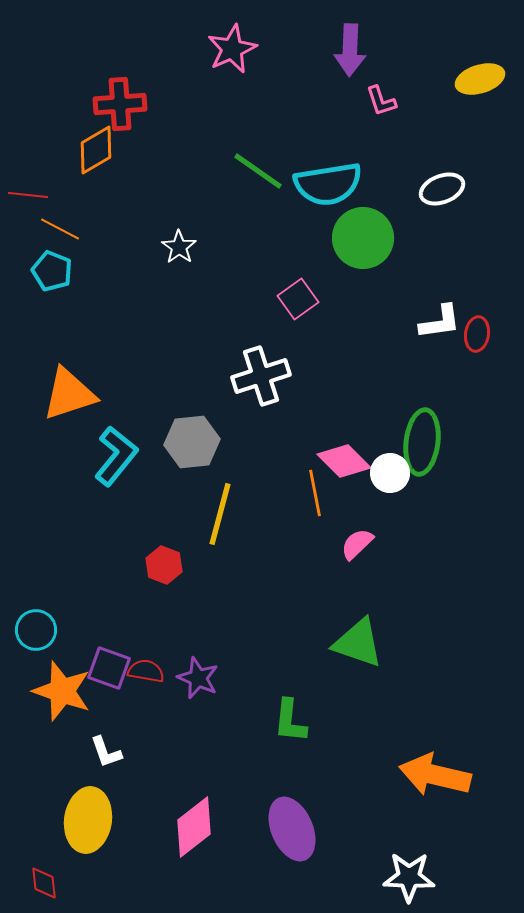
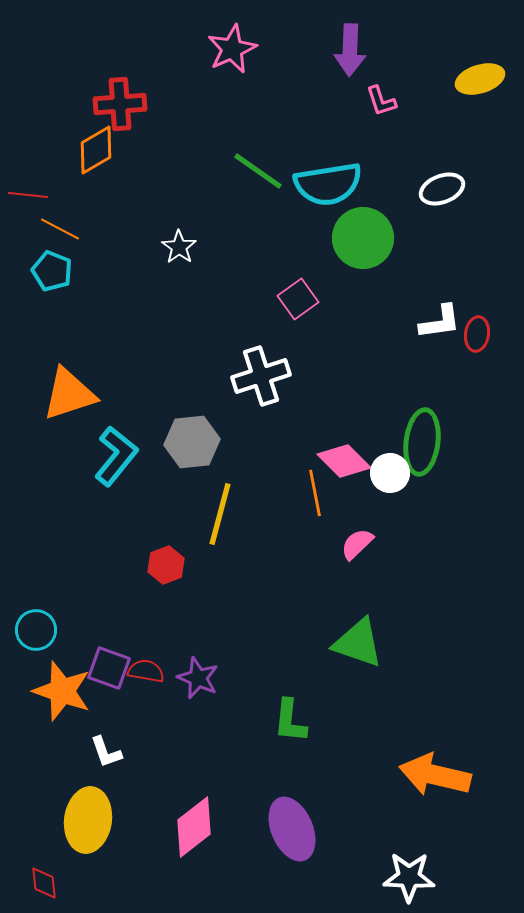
red hexagon at (164, 565): moved 2 px right; rotated 18 degrees clockwise
